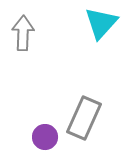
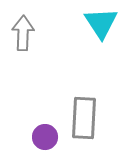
cyan triangle: rotated 15 degrees counterclockwise
gray rectangle: rotated 21 degrees counterclockwise
